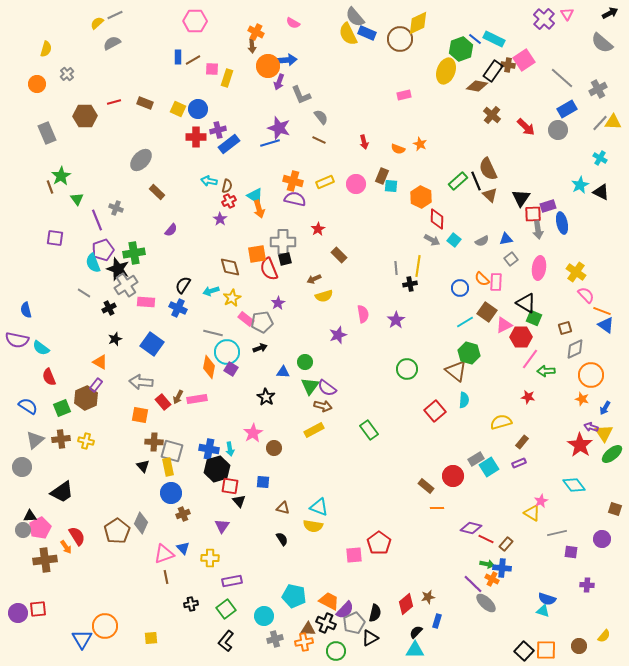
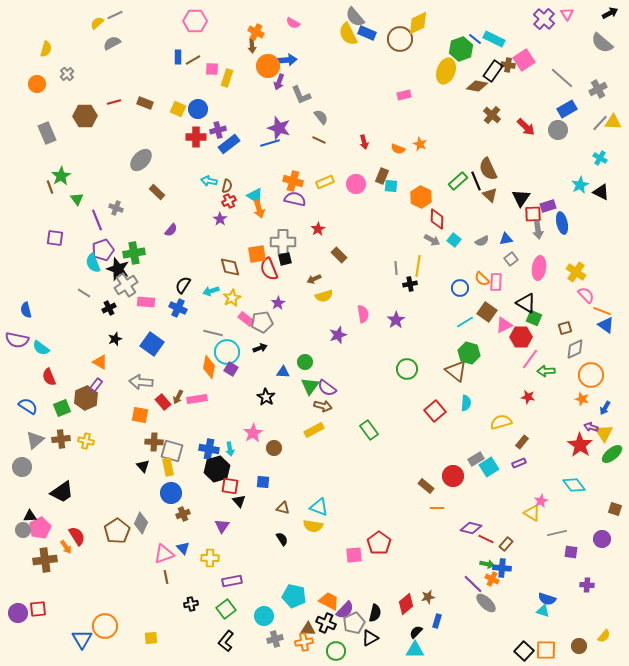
cyan semicircle at (464, 400): moved 2 px right, 3 px down
